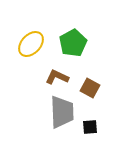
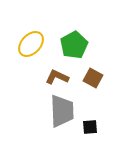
green pentagon: moved 1 px right, 2 px down
brown square: moved 3 px right, 10 px up
gray trapezoid: moved 1 px up
